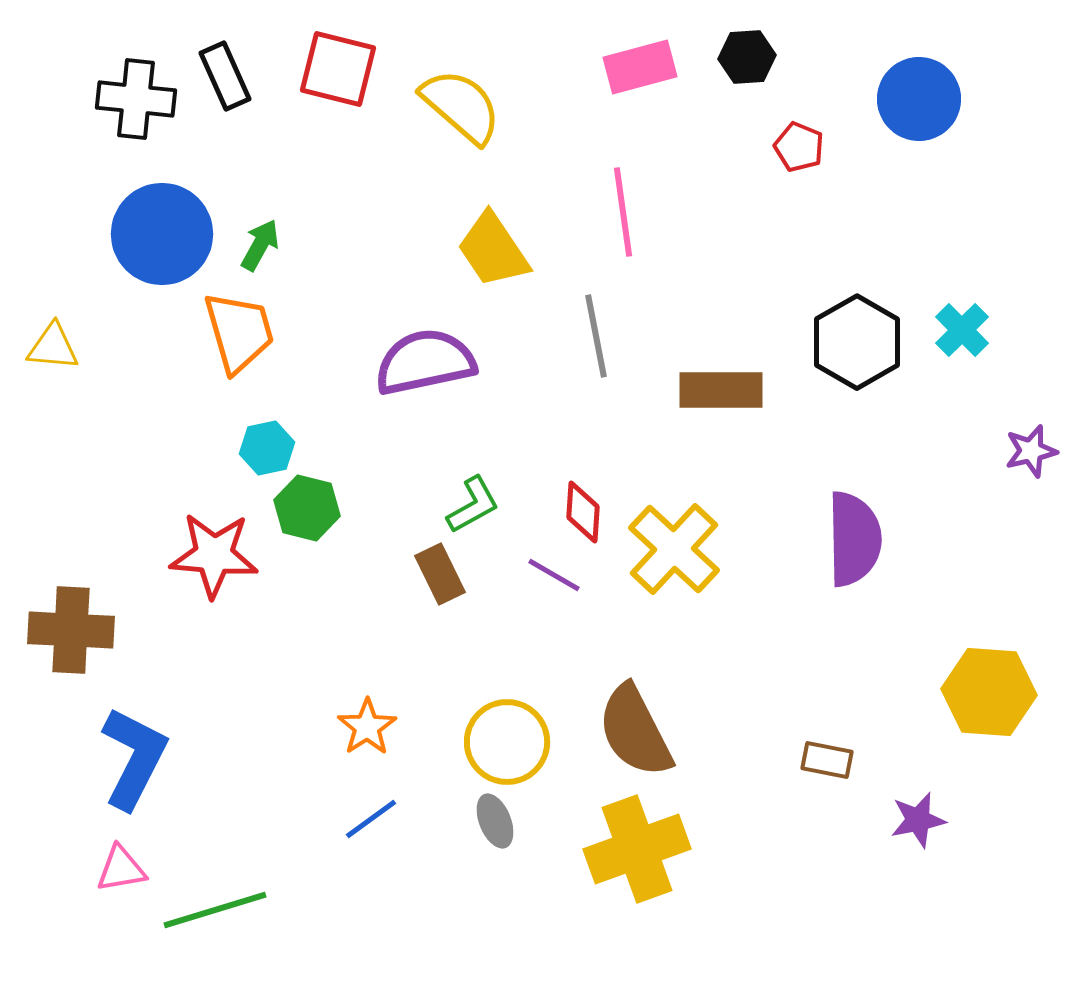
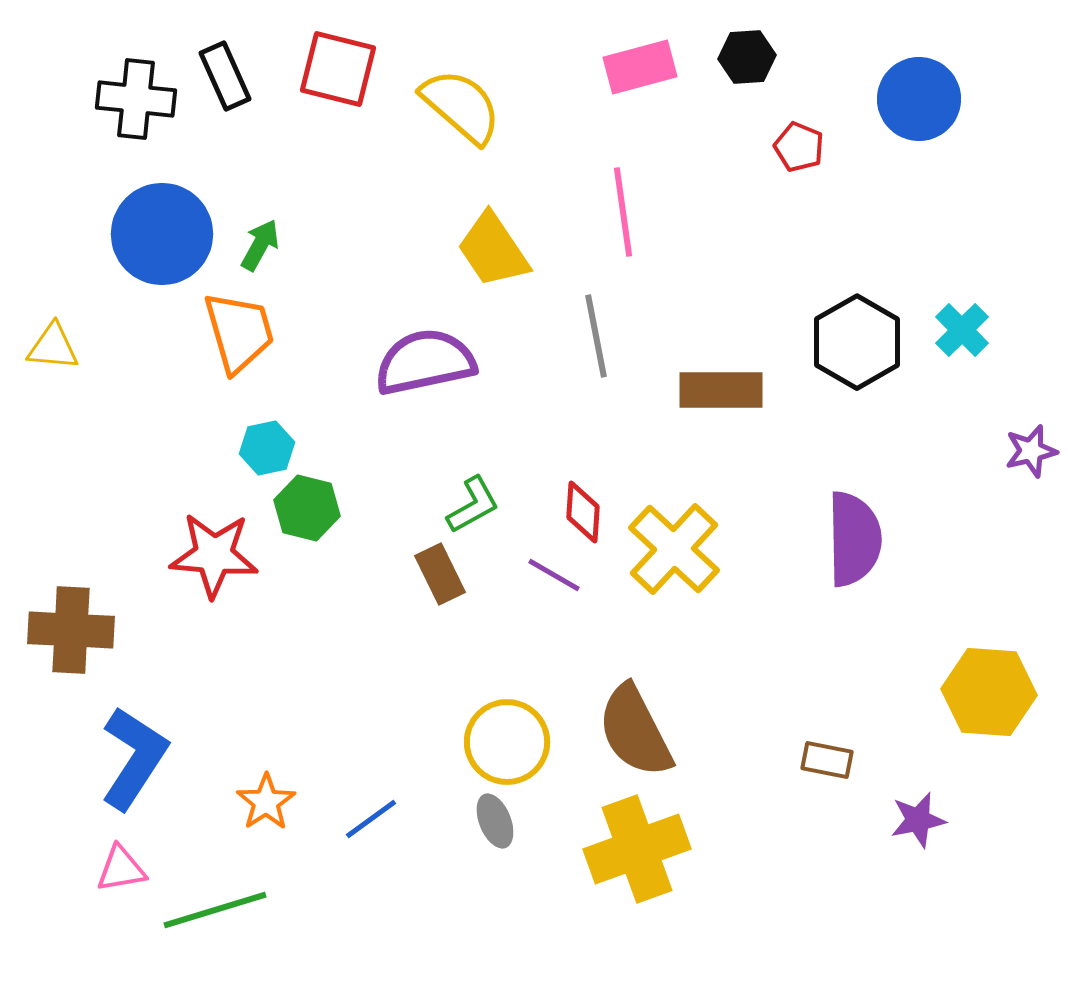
orange star at (367, 727): moved 101 px left, 75 px down
blue L-shape at (134, 758): rotated 6 degrees clockwise
